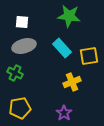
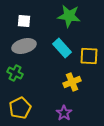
white square: moved 2 px right, 1 px up
yellow square: rotated 12 degrees clockwise
yellow pentagon: rotated 15 degrees counterclockwise
